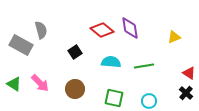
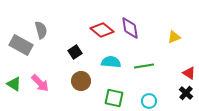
brown circle: moved 6 px right, 8 px up
